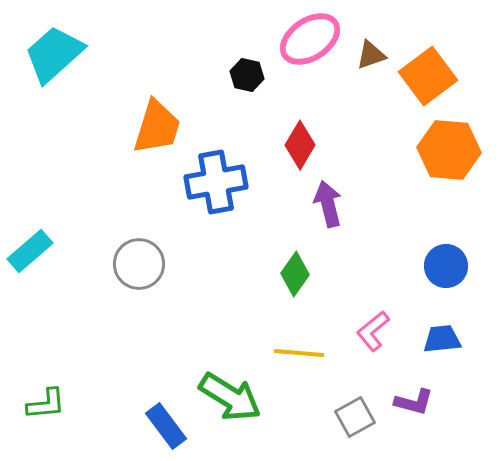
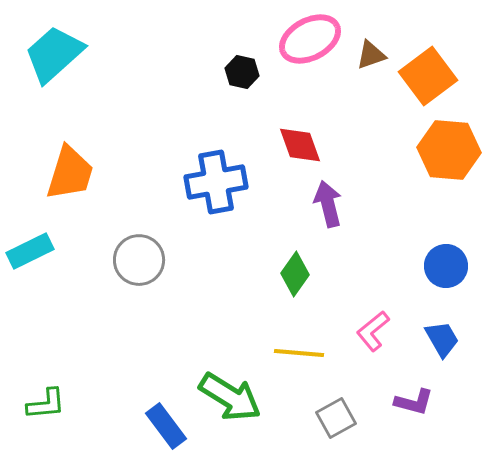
pink ellipse: rotated 6 degrees clockwise
black hexagon: moved 5 px left, 3 px up
orange trapezoid: moved 87 px left, 46 px down
red diamond: rotated 51 degrees counterclockwise
cyan rectangle: rotated 15 degrees clockwise
gray circle: moved 4 px up
blue trapezoid: rotated 66 degrees clockwise
gray square: moved 19 px left, 1 px down
